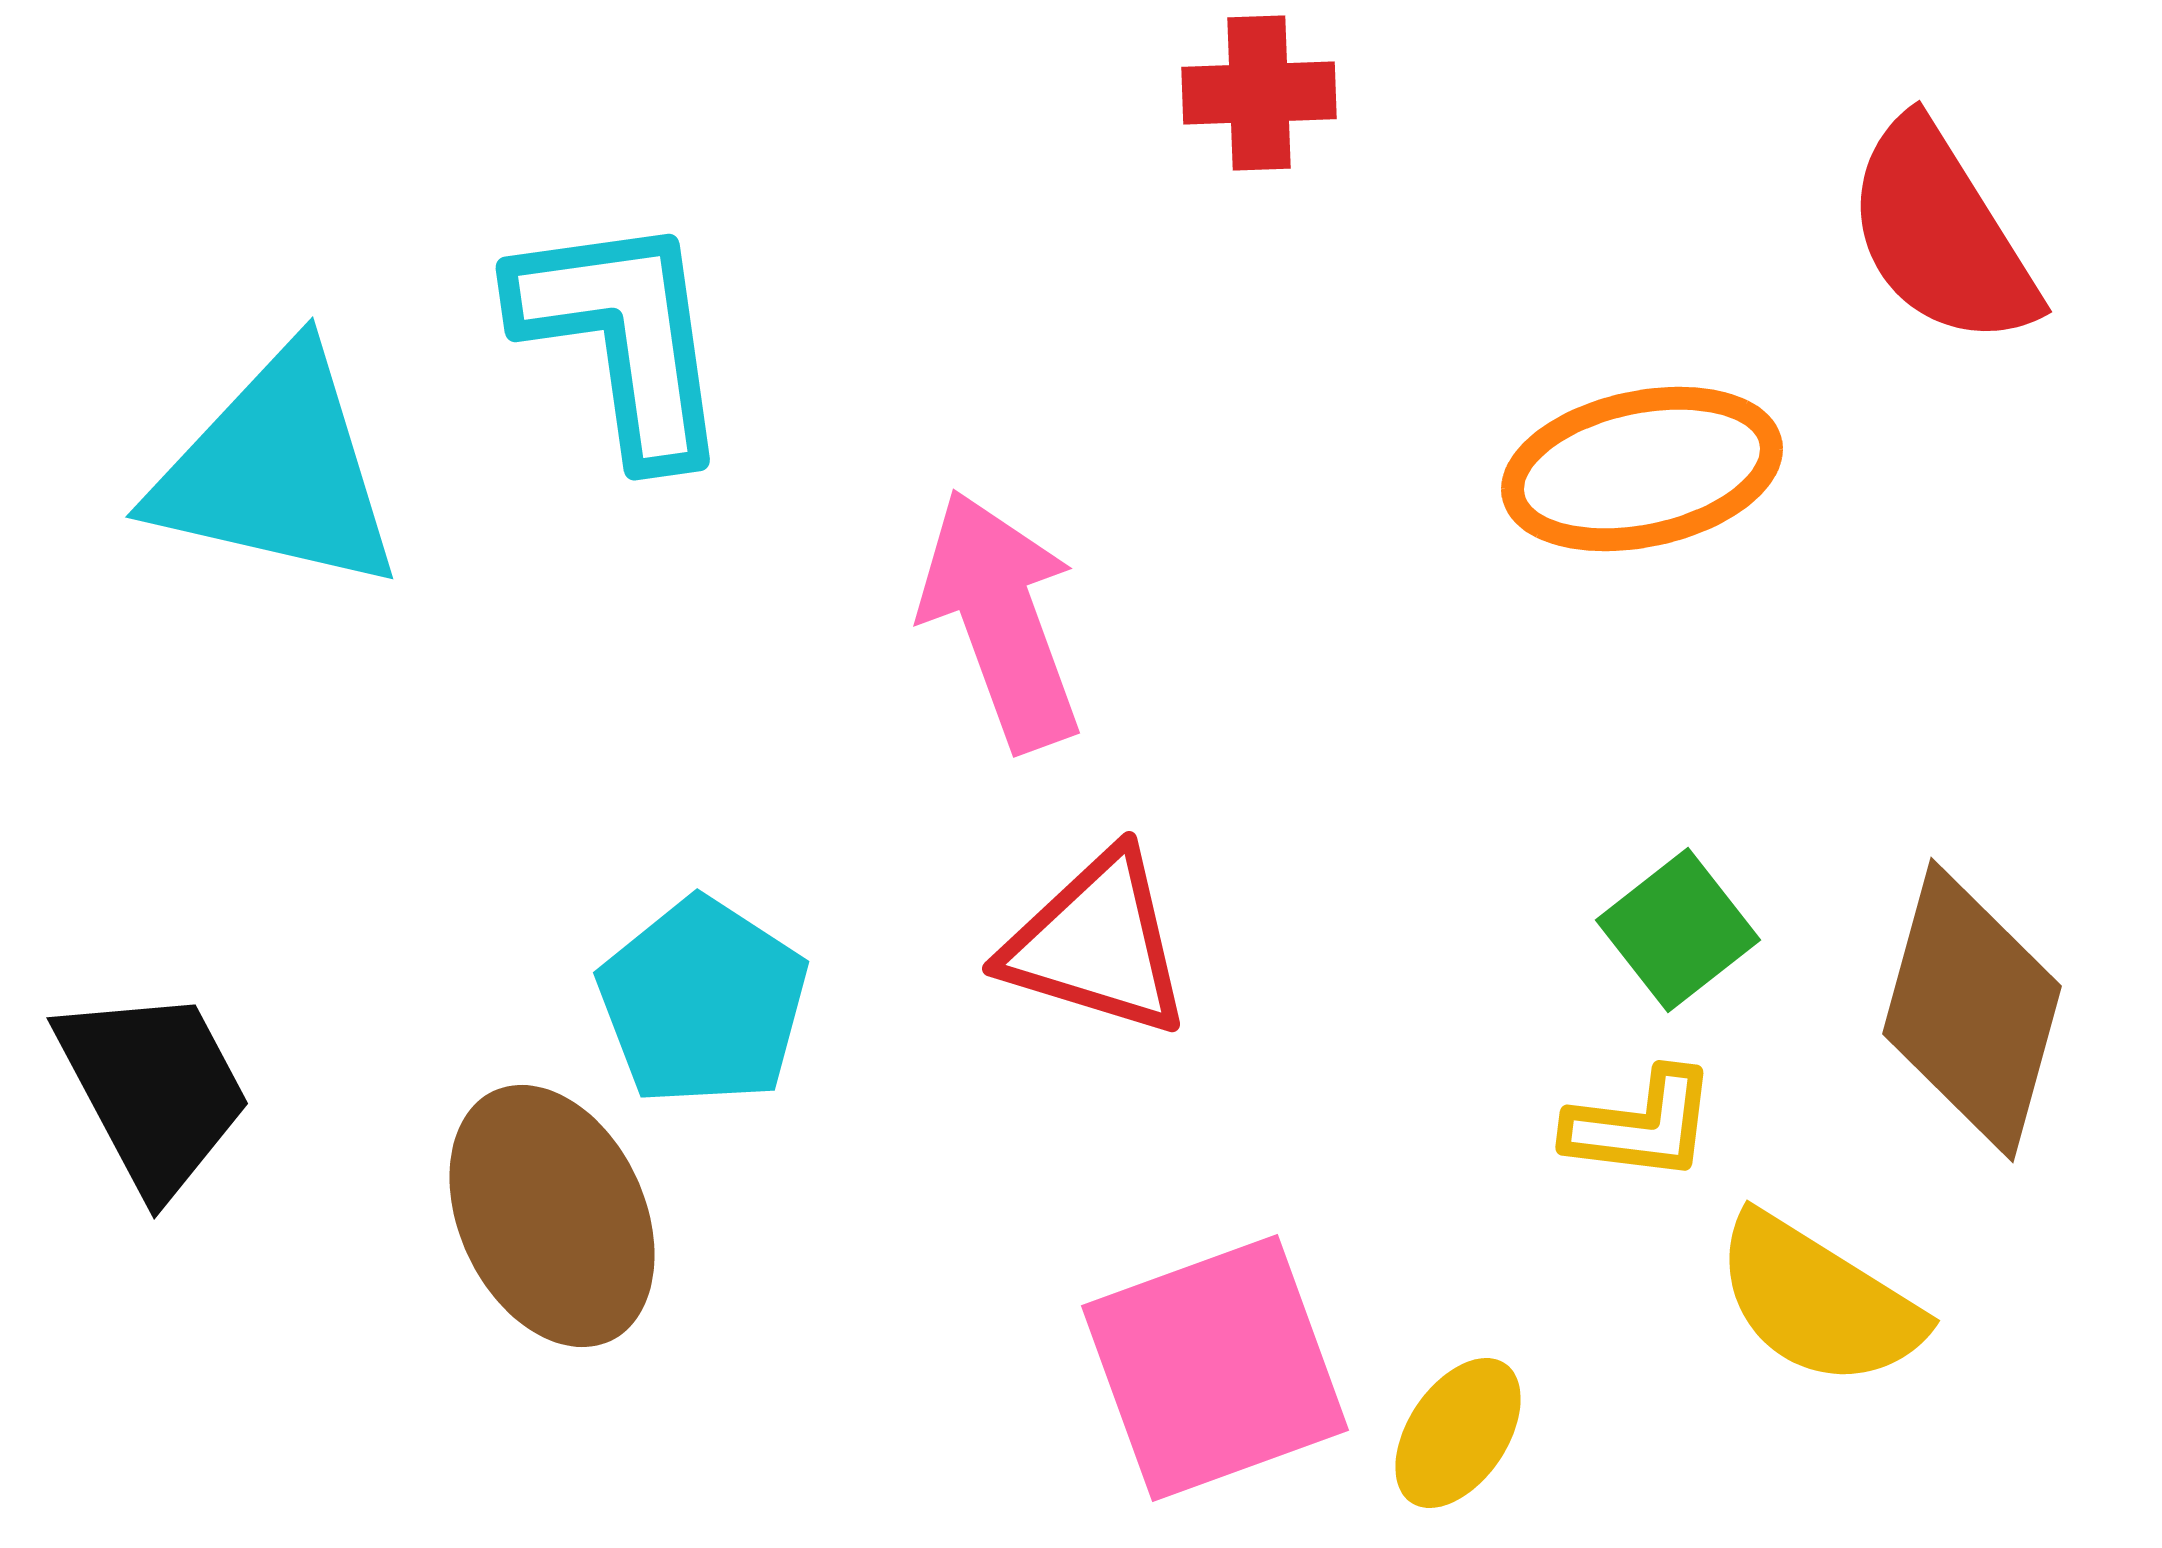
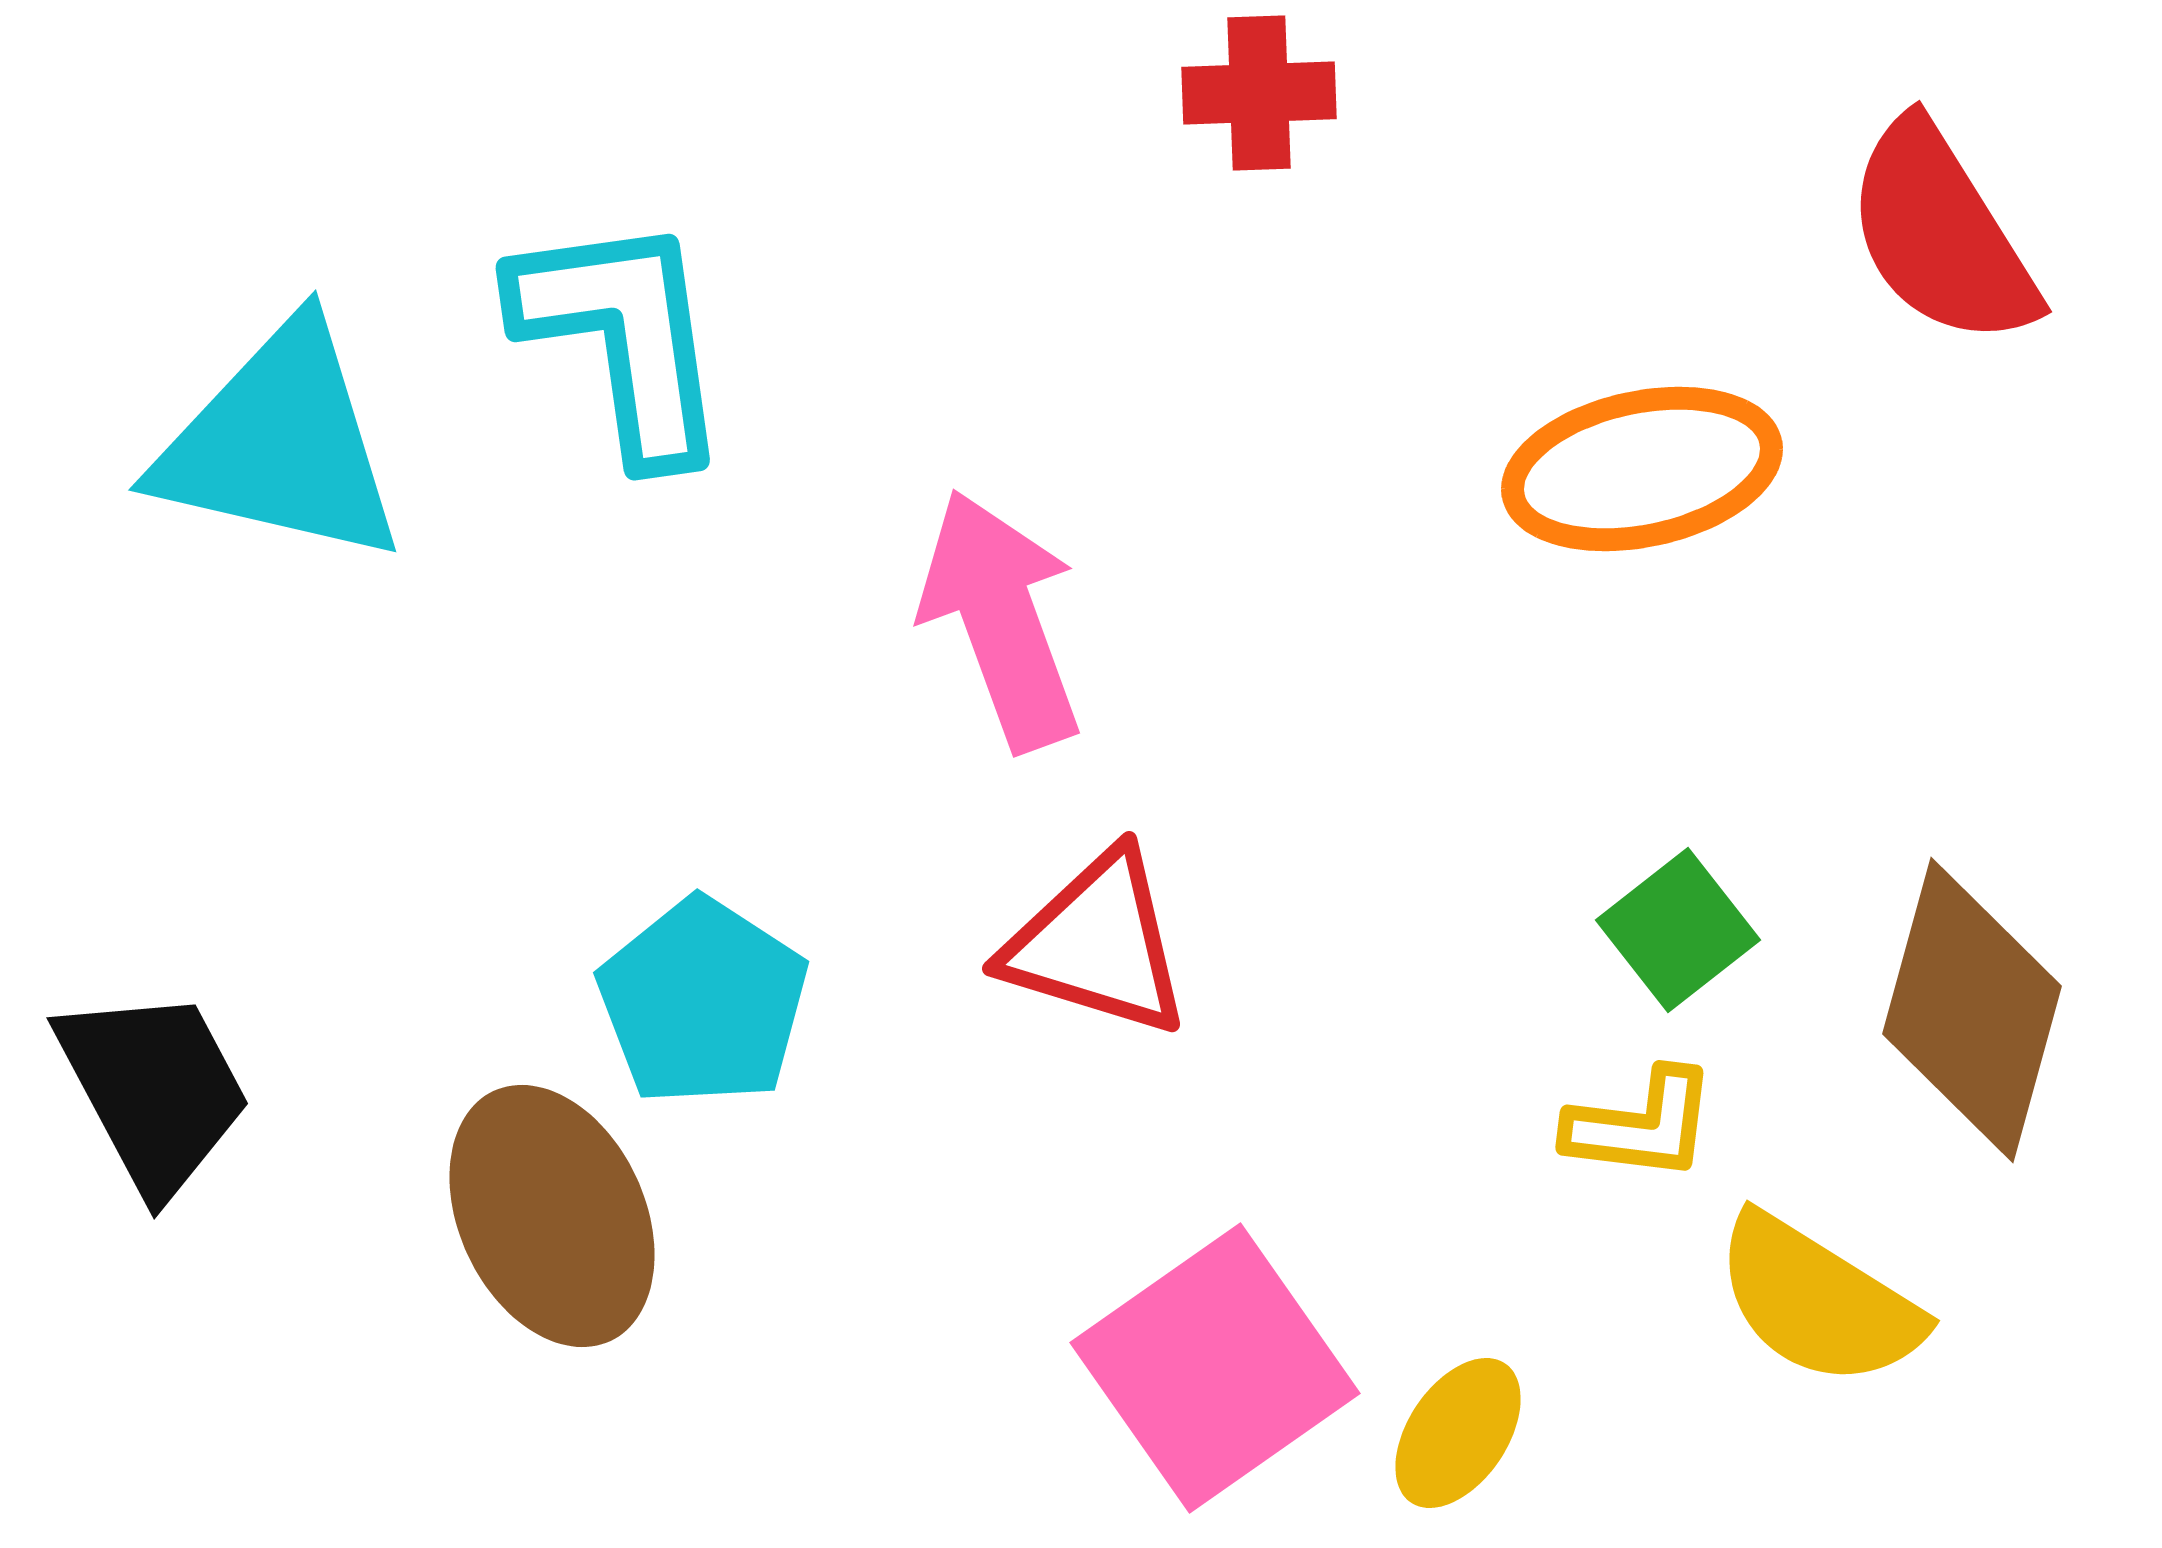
cyan triangle: moved 3 px right, 27 px up
pink square: rotated 15 degrees counterclockwise
